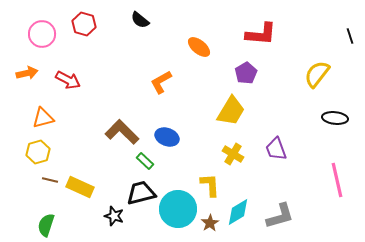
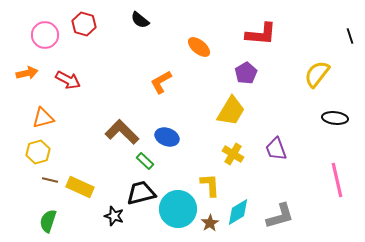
pink circle: moved 3 px right, 1 px down
green semicircle: moved 2 px right, 4 px up
